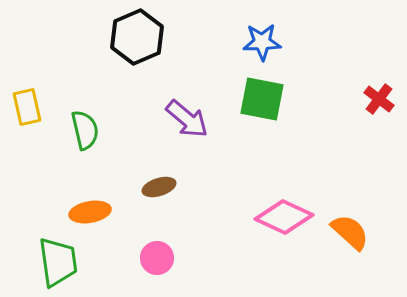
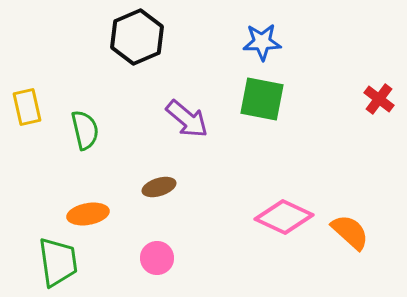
orange ellipse: moved 2 px left, 2 px down
